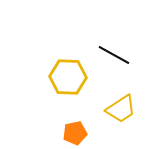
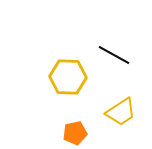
yellow trapezoid: moved 3 px down
